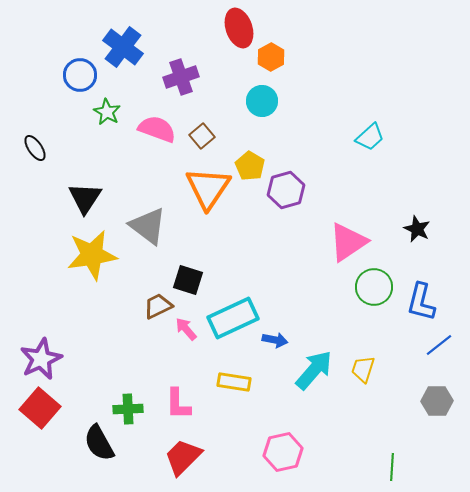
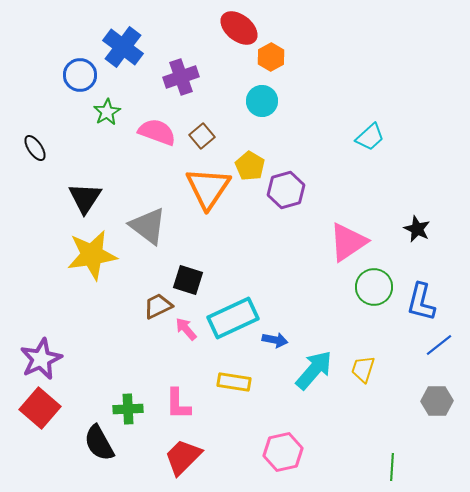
red ellipse: rotated 33 degrees counterclockwise
green star: rotated 12 degrees clockwise
pink semicircle: moved 3 px down
